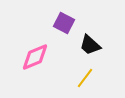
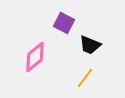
black trapezoid: rotated 20 degrees counterclockwise
pink diamond: rotated 16 degrees counterclockwise
